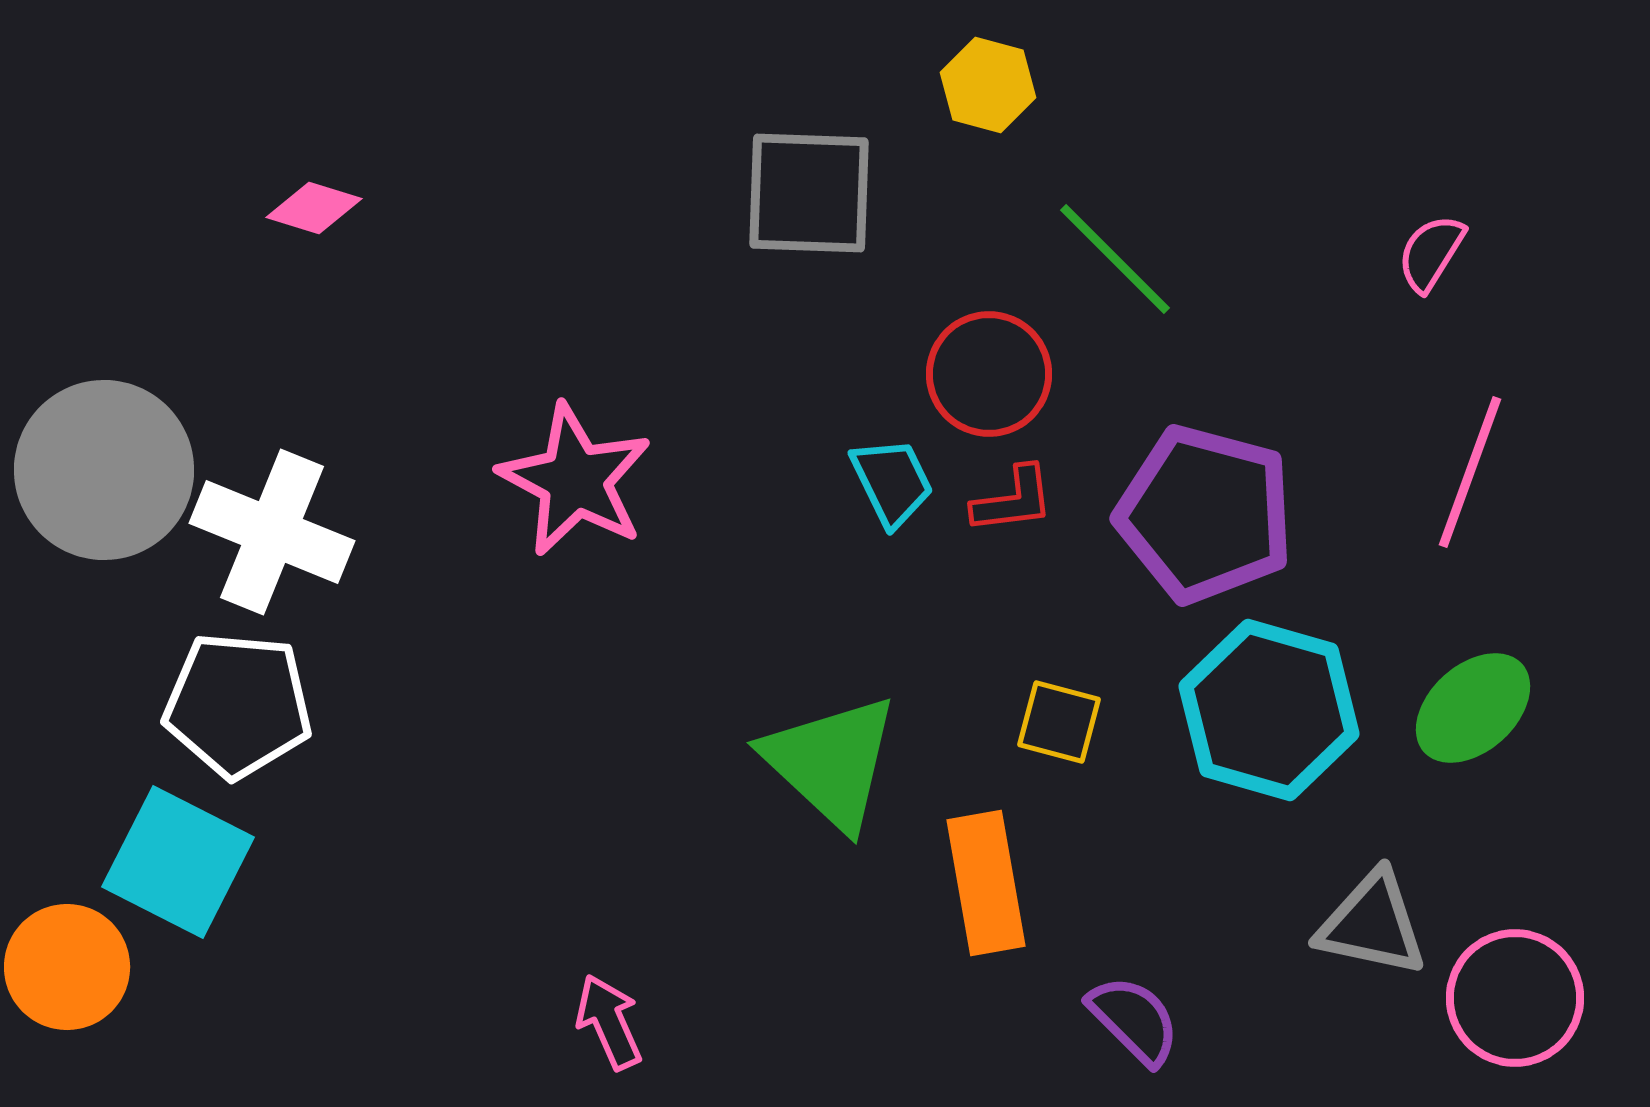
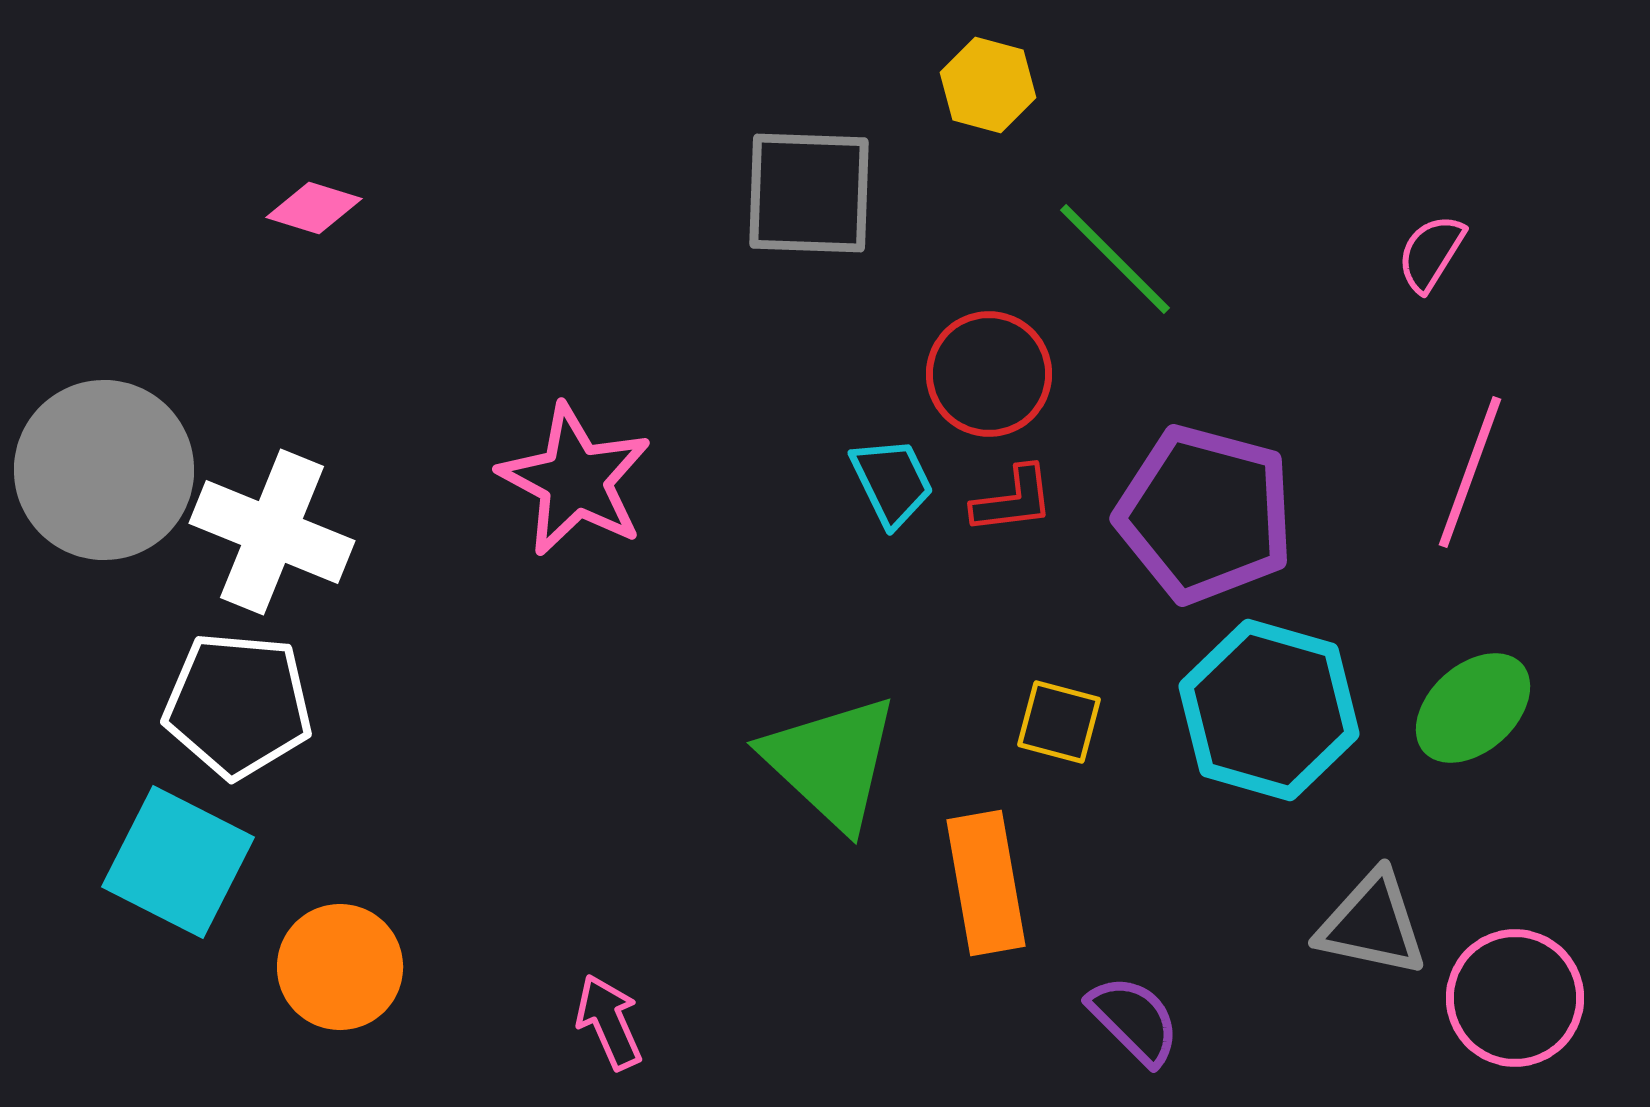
orange circle: moved 273 px right
